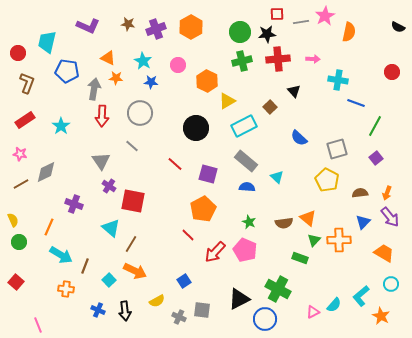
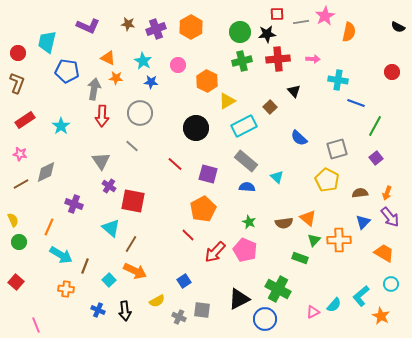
brown L-shape at (27, 83): moved 10 px left
pink line at (38, 325): moved 2 px left
